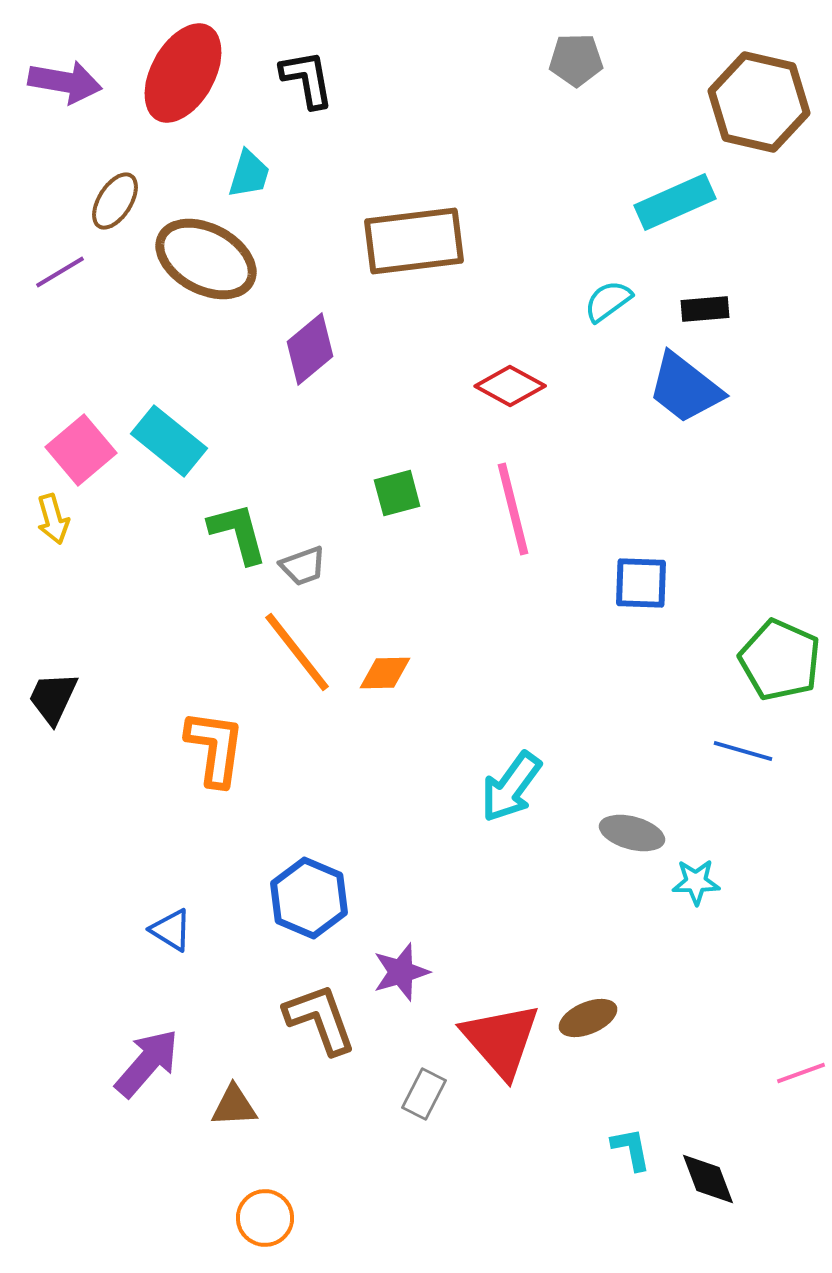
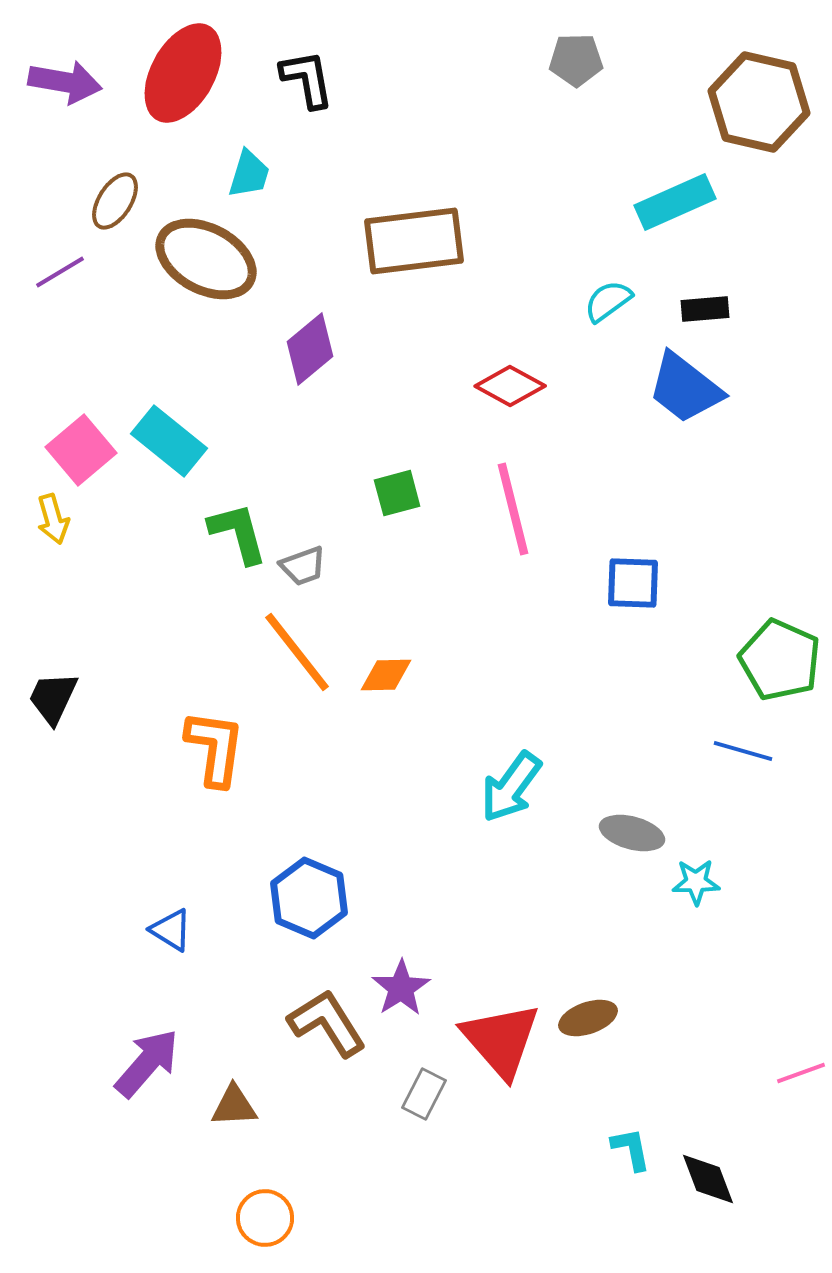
blue square at (641, 583): moved 8 px left
orange diamond at (385, 673): moved 1 px right, 2 px down
purple star at (401, 972): moved 16 px down; rotated 16 degrees counterclockwise
brown ellipse at (588, 1018): rotated 4 degrees clockwise
brown L-shape at (320, 1019): moved 7 px right, 4 px down; rotated 12 degrees counterclockwise
